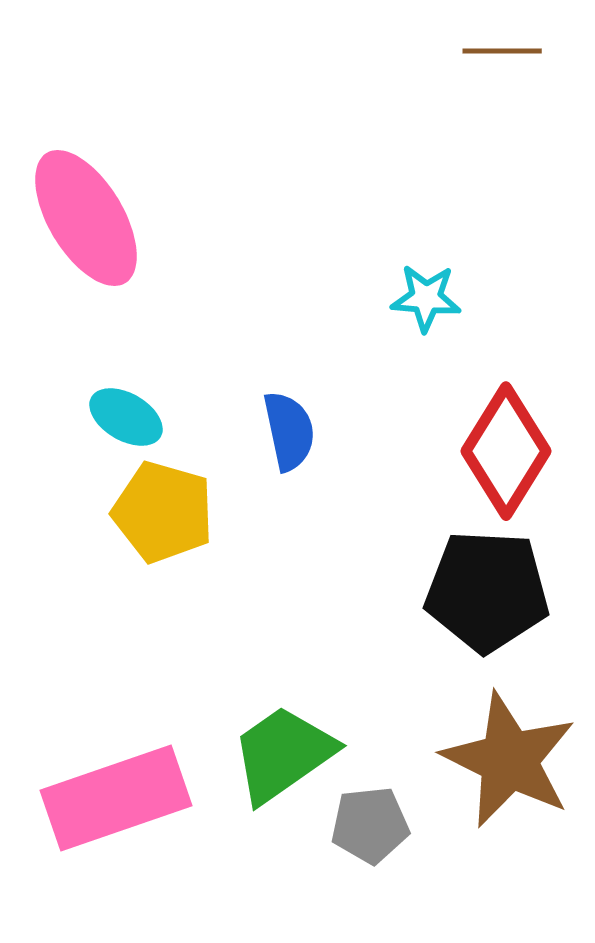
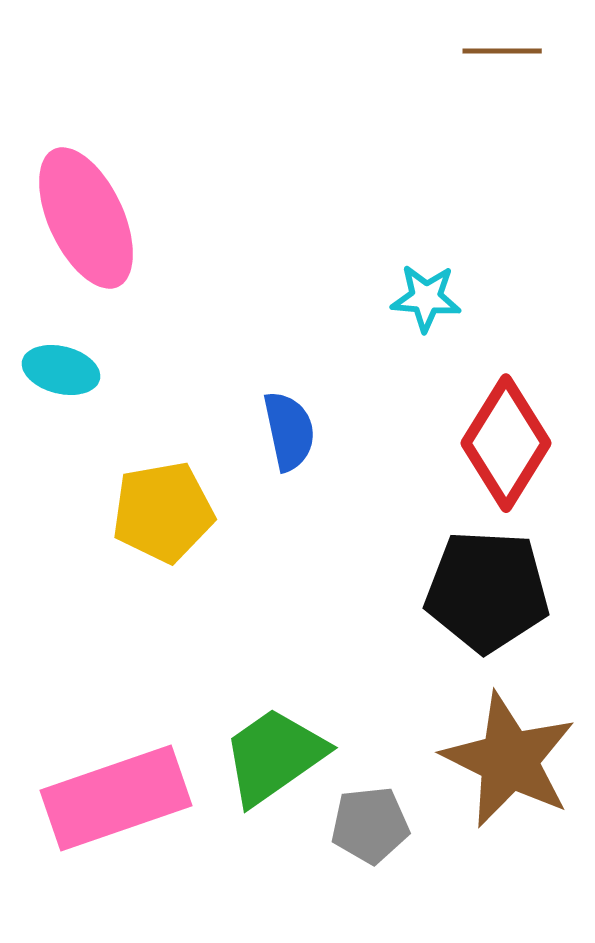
pink ellipse: rotated 6 degrees clockwise
cyan ellipse: moved 65 px left, 47 px up; rotated 16 degrees counterclockwise
red diamond: moved 8 px up
yellow pentagon: rotated 26 degrees counterclockwise
green trapezoid: moved 9 px left, 2 px down
